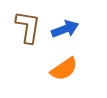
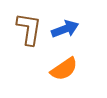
brown L-shape: moved 1 px right, 2 px down
